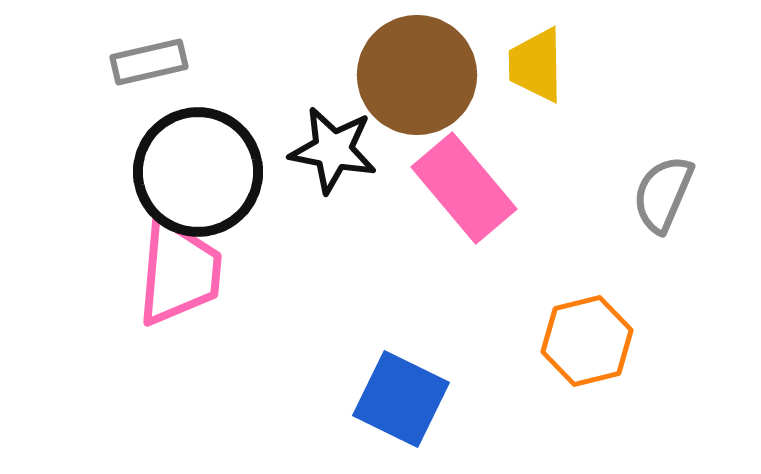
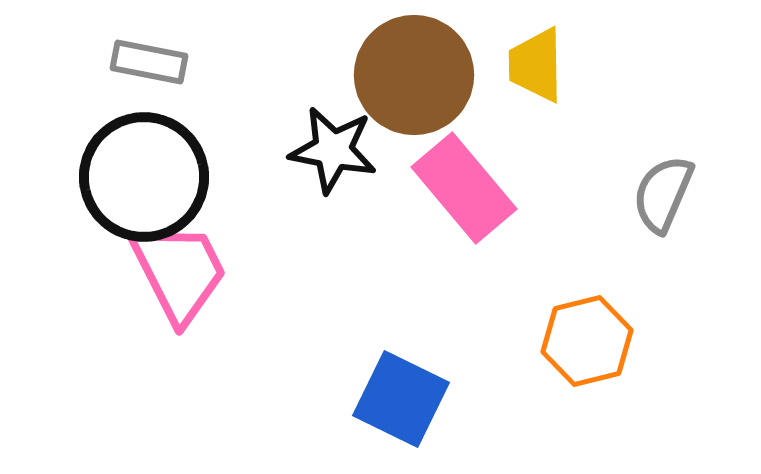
gray rectangle: rotated 24 degrees clockwise
brown circle: moved 3 px left
black circle: moved 54 px left, 5 px down
pink trapezoid: rotated 32 degrees counterclockwise
